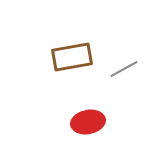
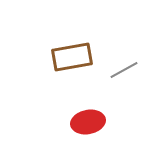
gray line: moved 1 px down
